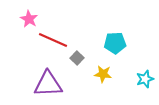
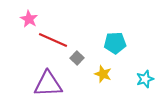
yellow star: rotated 12 degrees clockwise
